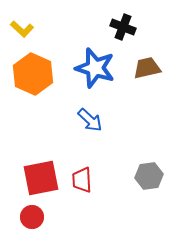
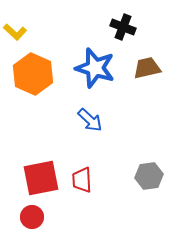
yellow L-shape: moved 7 px left, 3 px down
